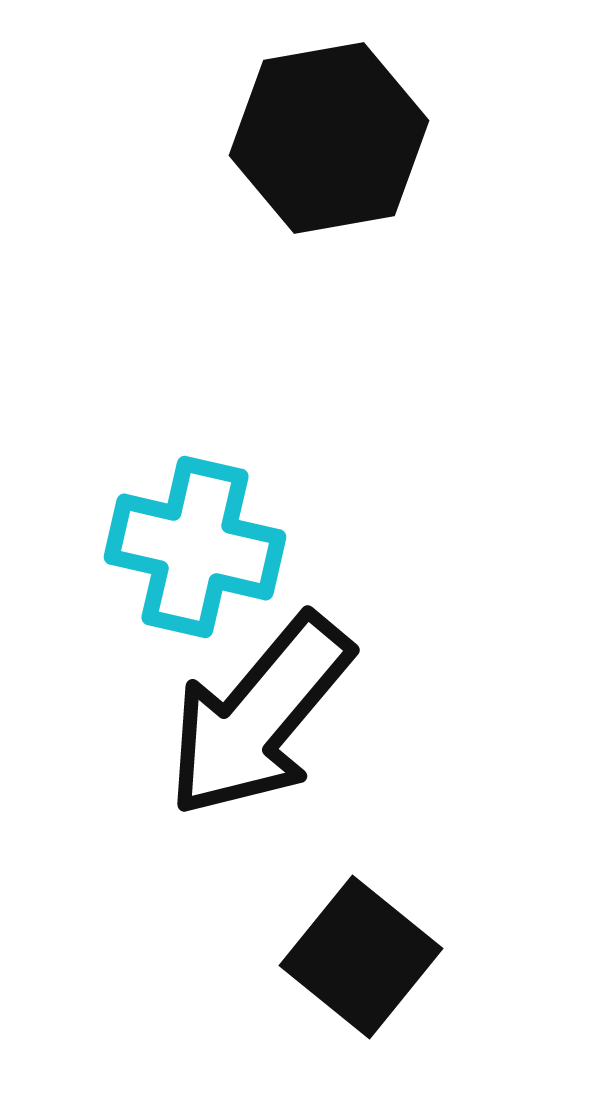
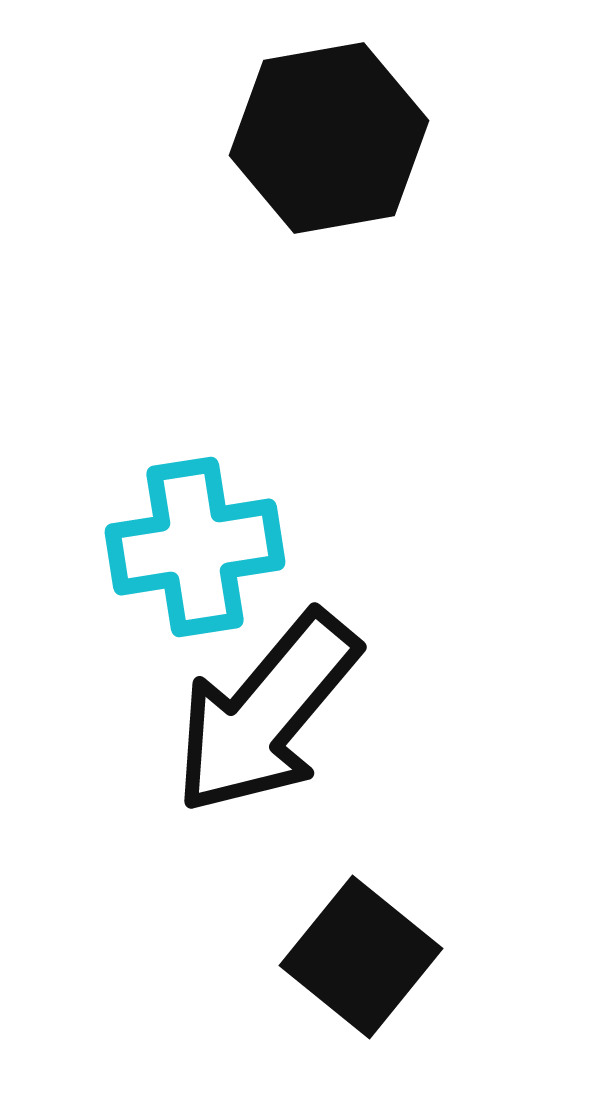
cyan cross: rotated 22 degrees counterclockwise
black arrow: moved 7 px right, 3 px up
